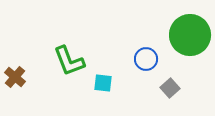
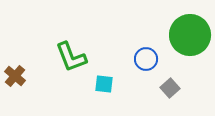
green L-shape: moved 2 px right, 4 px up
brown cross: moved 1 px up
cyan square: moved 1 px right, 1 px down
